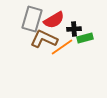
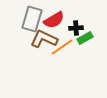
black cross: moved 2 px right, 1 px up
green rectangle: rotated 14 degrees counterclockwise
